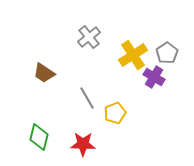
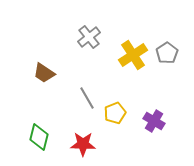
purple cross: moved 44 px down
